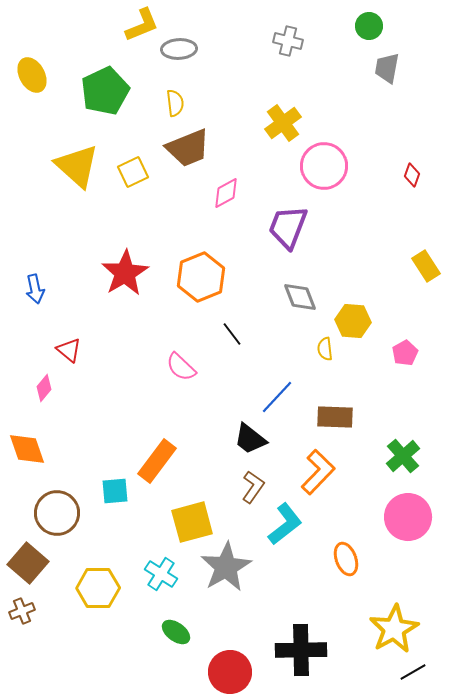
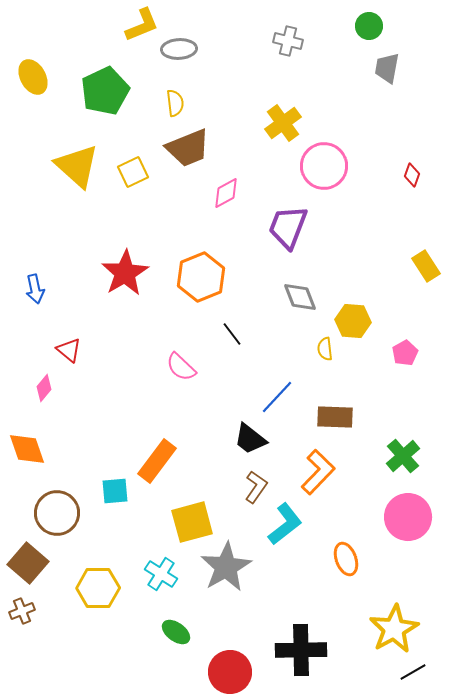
yellow ellipse at (32, 75): moved 1 px right, 2 px down
brown L-shape at (253, 487): moved 3 px right
